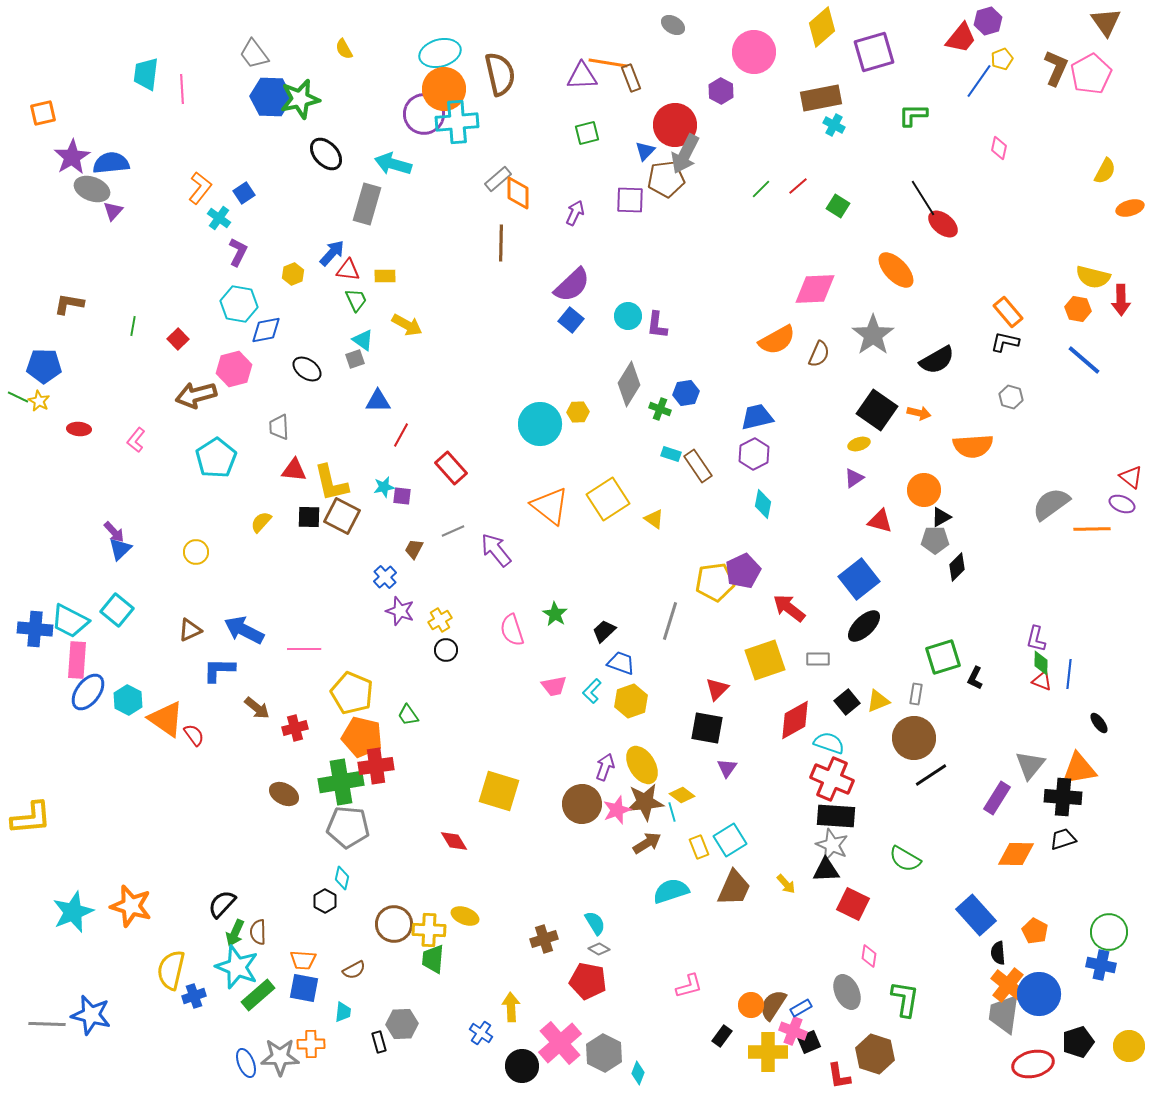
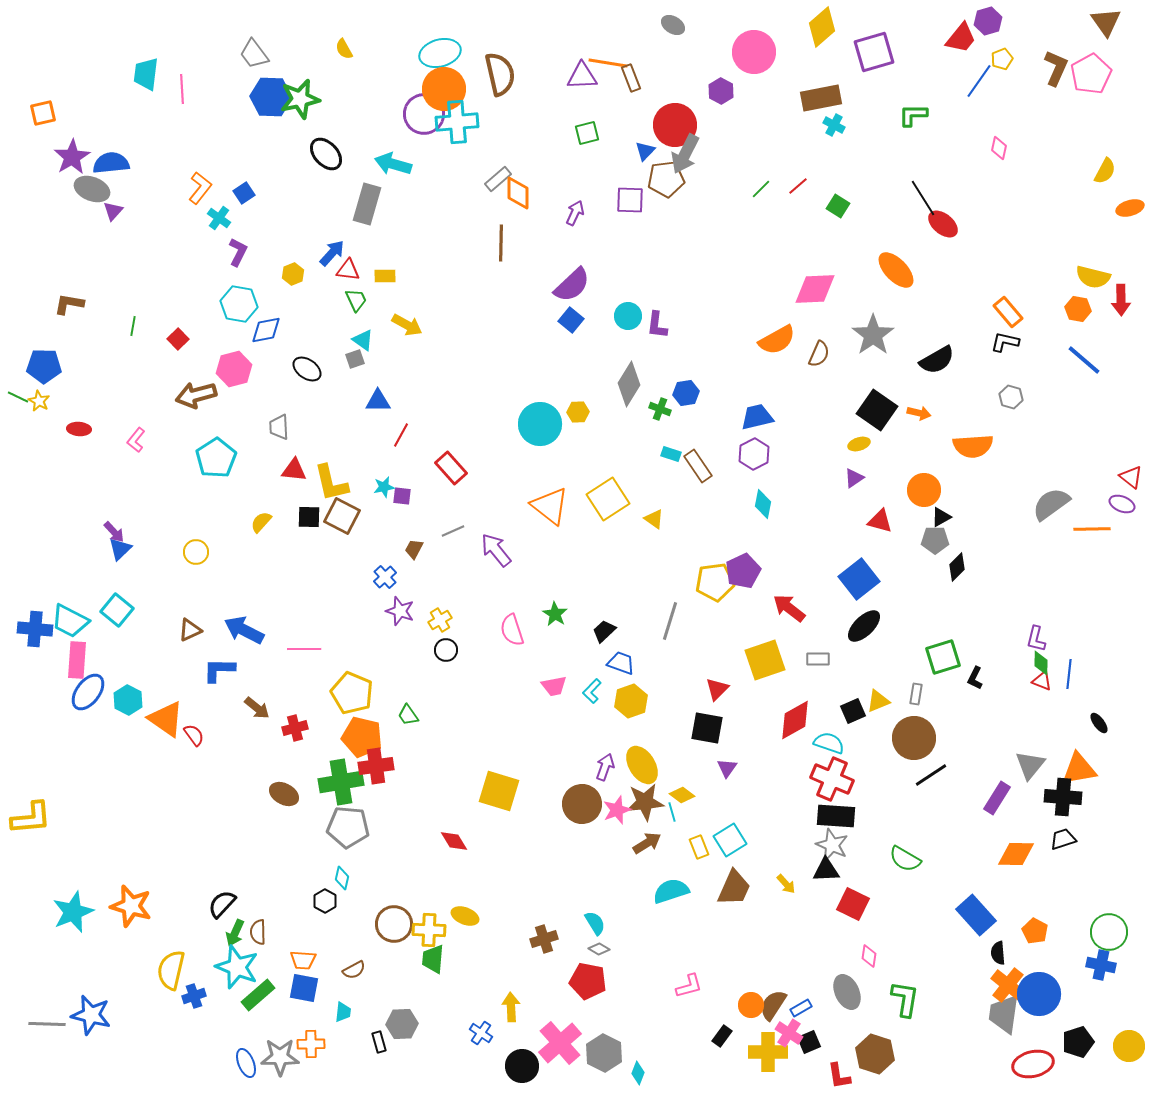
black square at (847, 702): moved 6 px right, 9 px down; rotated 15 degrees clockwise
pink cross at (793, 1031): moved 4 px left, 2 px down; rotated 12 degrees clockwise
